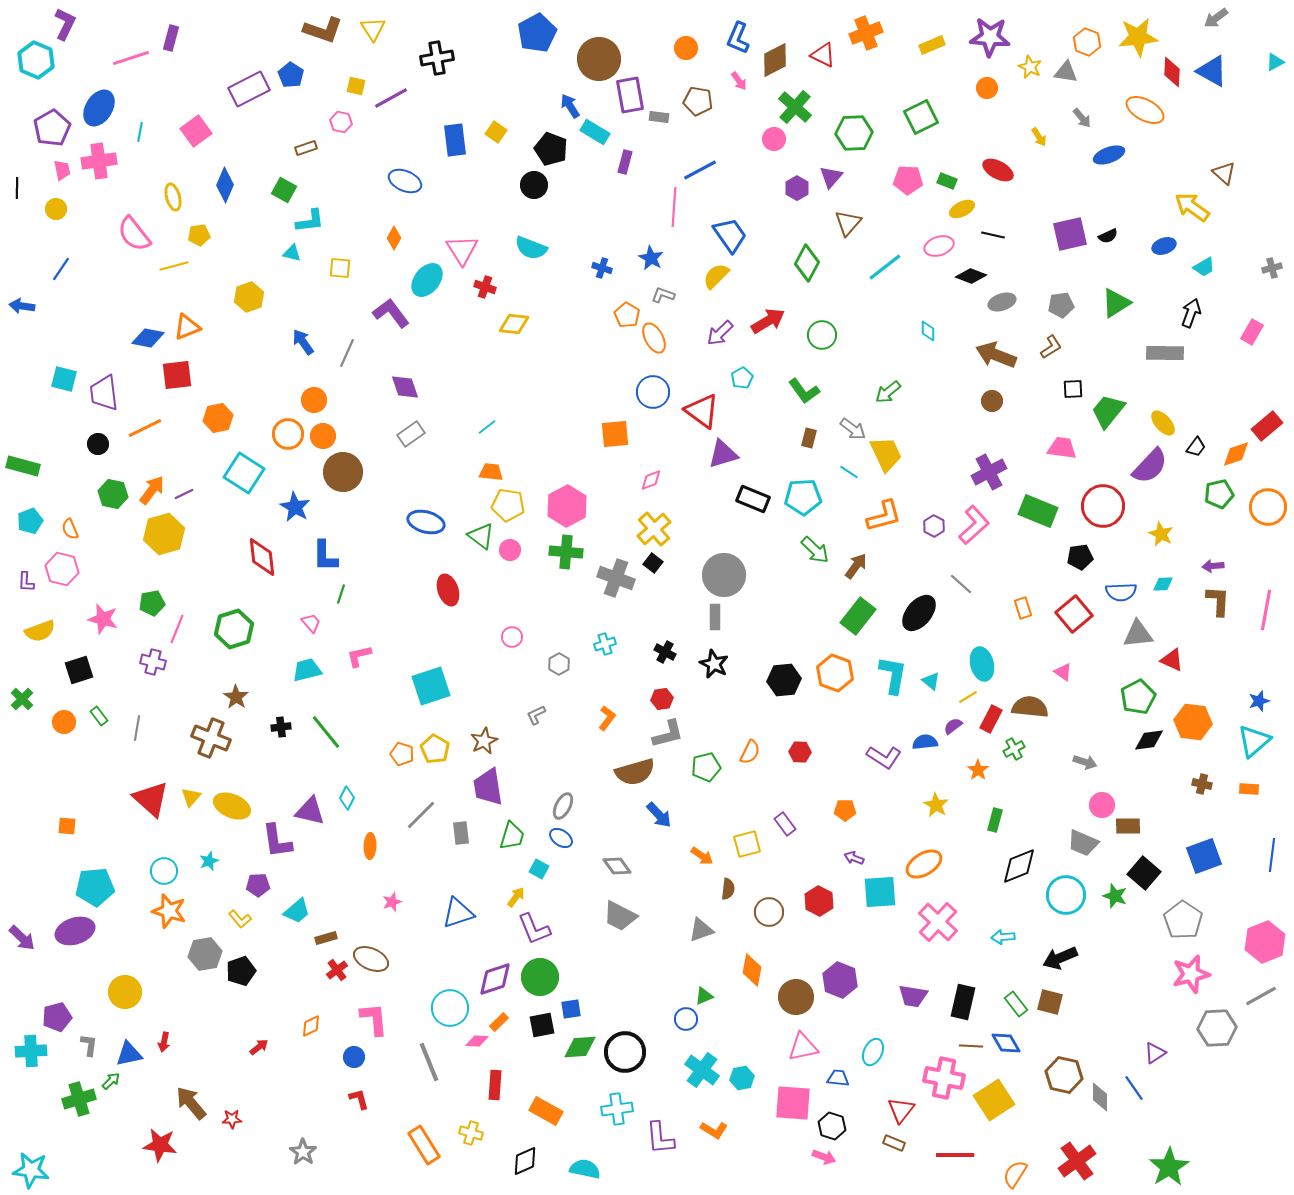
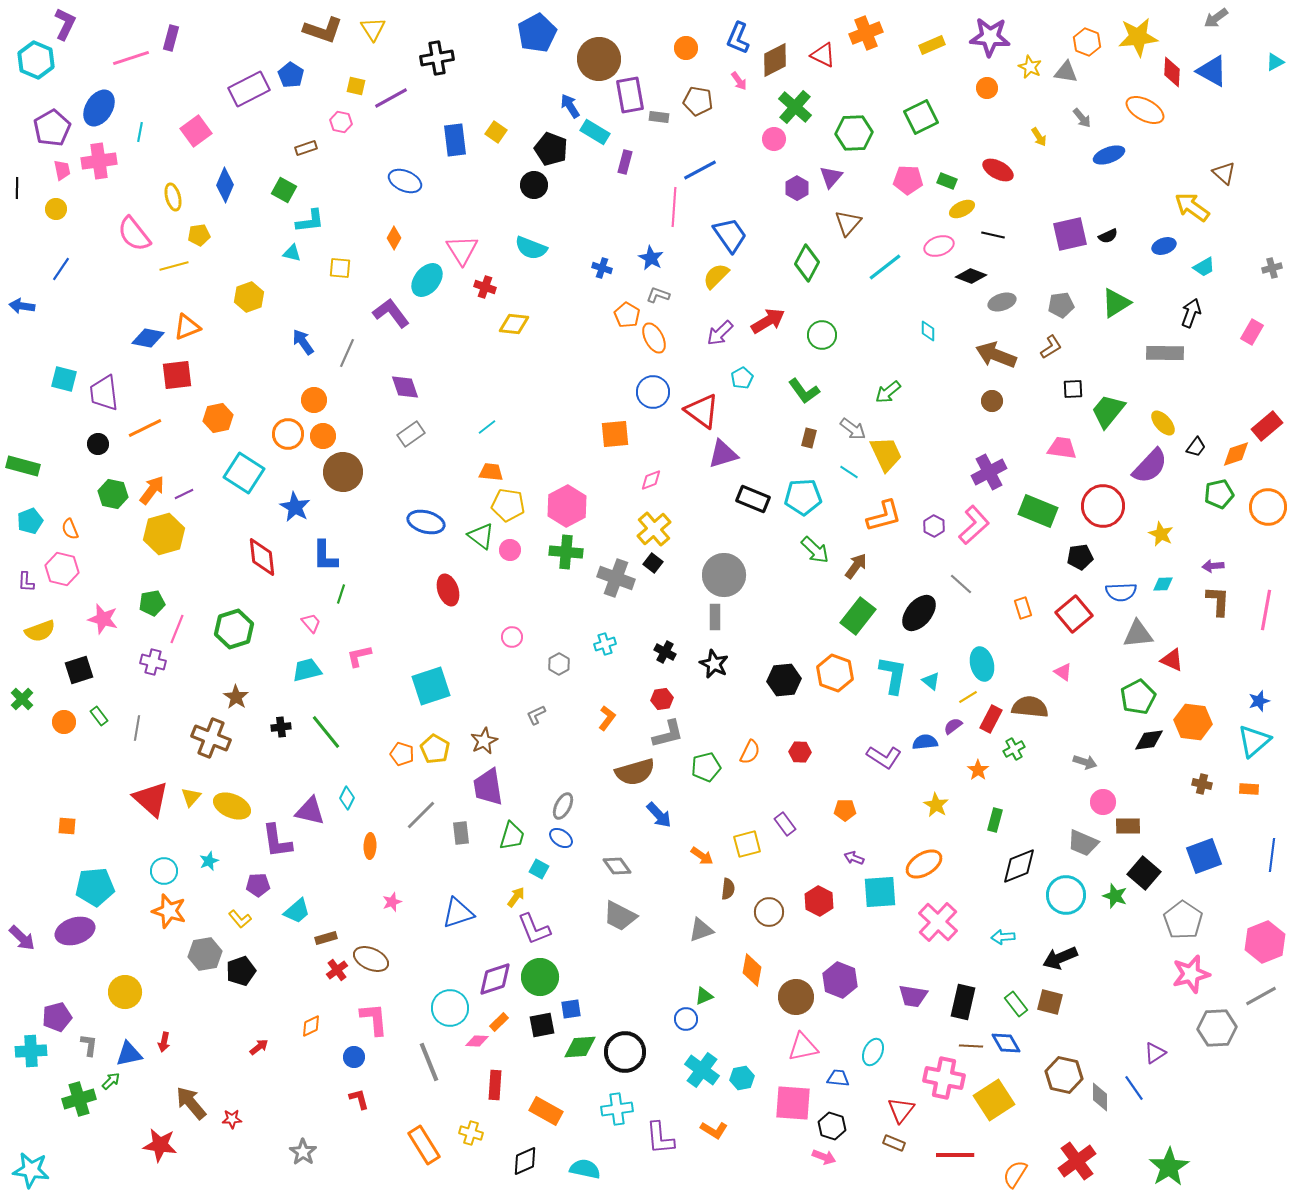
gray L-shape at (663, 295): moved 5 px left
pink circle at (1102, 805): moved 1 px right, 3 px up
